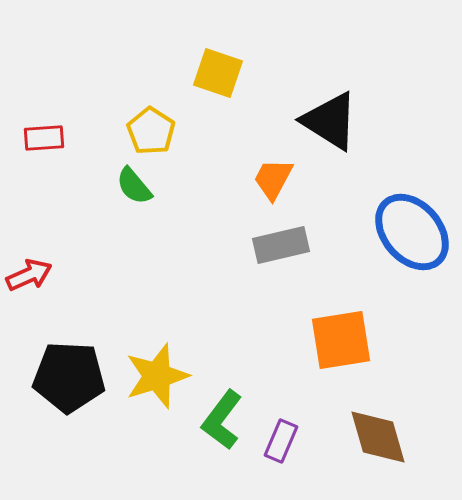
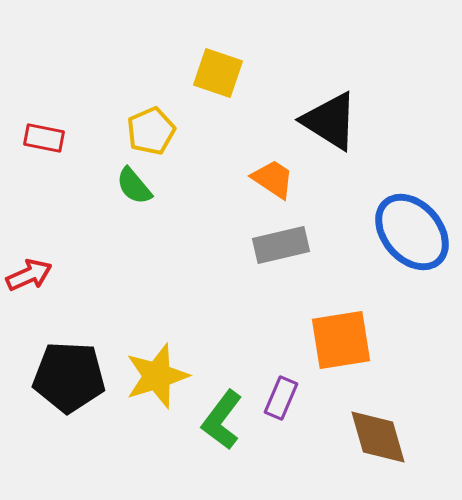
yellow pentagon: rotated 15 degrees clockwise
red rectangle: rotated 15 degrees clockwise
orange trapezoid: rotated 96 degrees clockwise
purple rectangle: moved 43 px up
